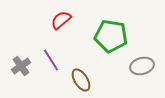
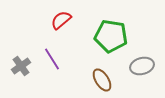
purple line: moved 1 px right, 1 px up
brown ellipse: moved 21 px right
